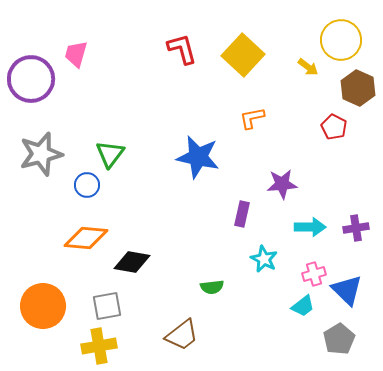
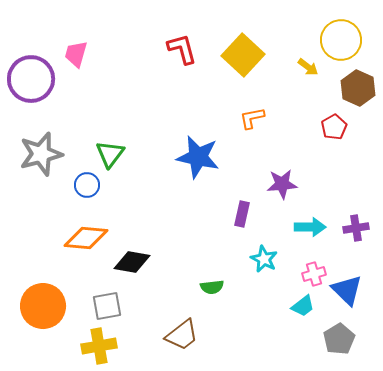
red pentagon: rotated 15 degrees clockwise
